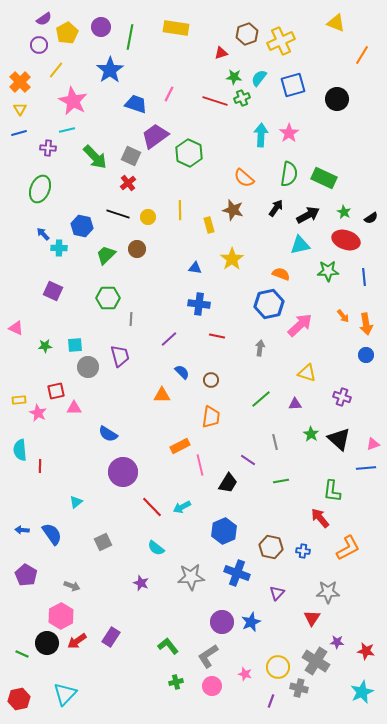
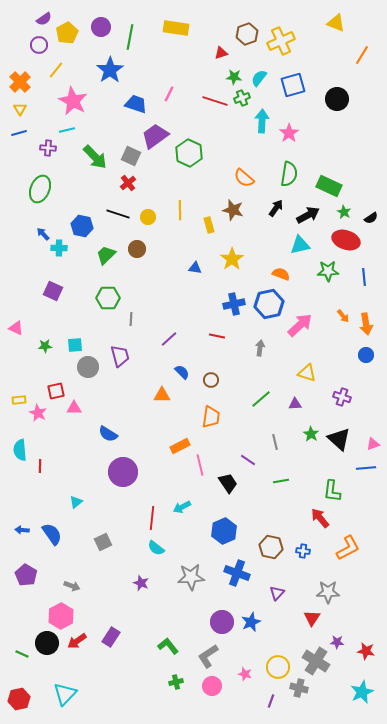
cyan arrow at (261, 135): moved 1 px right, 14 px up
green rectangle at (324, 178): moved 5 px right, 8 px down
blue cross at (199, 304): moved 35 px right; rotated 20 degrees counterclockwise
black trapezoid at (228, 483): rotated 65 degrees counterclockwise
red line at (152, 507): moved 11 px down; rotated 50 degrees clockwise
